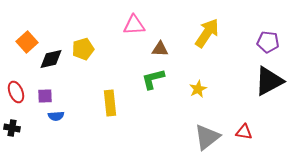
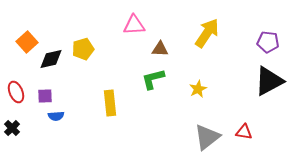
black cross: rotated 35 degrees clockwise
